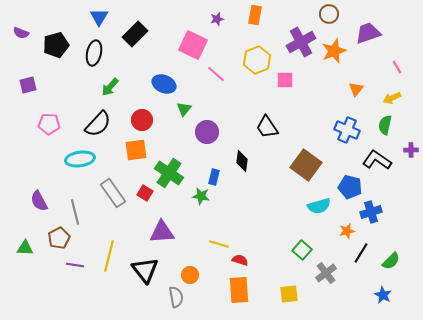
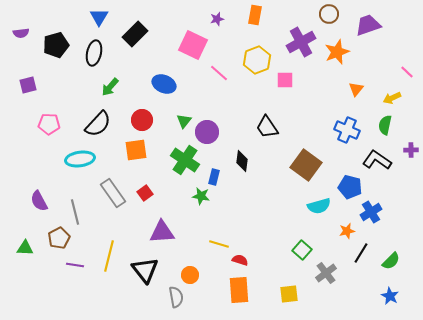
purple semicircle at (21, 33): rotated 28 degrees counterclockwise
purple trapezoid at (368, 33): moved 8 px up
orange star at (334, 51): moved 3 px right, 1 px down
pink line at (397, 67): moved 10 px right, 5 px down; rotated 16 degrees counterclockwise
pink line at (216, 74): moved 3 px right, 1 px up
green triangle at (184, 109): moved 12 px down
green cross at (169, 173): moved 16 px right, 13 px up
red square at (145, 193): rotated 21 degrees clockwise
blue cross at (371, 212): rotated 15 degrees counterclockwise
blue star at (383, 295): moved 7 px right, 1 px down
